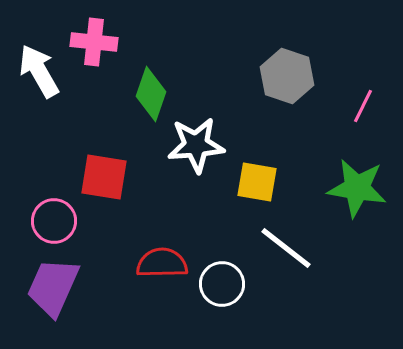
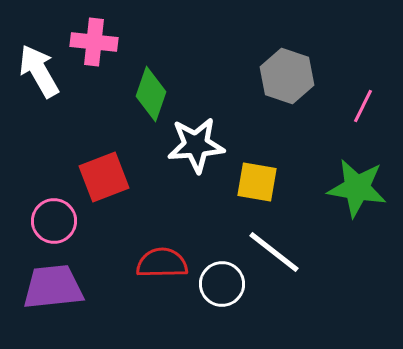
red square: rotated 30 degrees counterclockwise
white line: moved 12 px left, 4 px down
purple trapezoid: rotated 60 degrees clockwise
